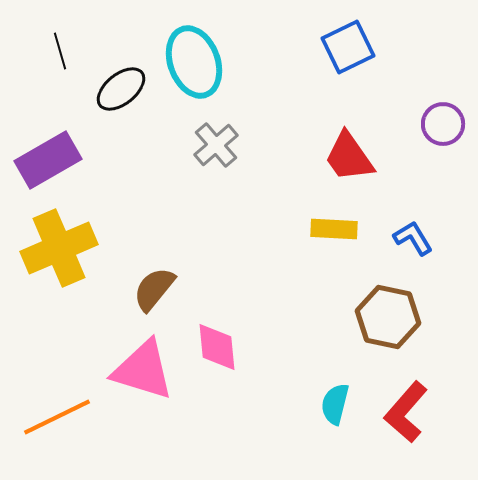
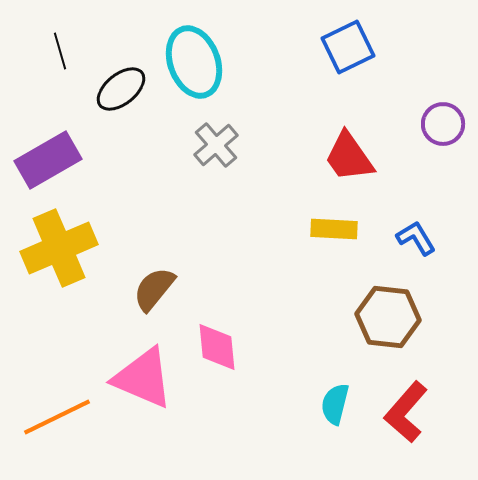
blue L-shape: moved 3 px right
brown hexagon: rotated 6 degrees counterclockwise
pink triangle: moved 8 px down; rotated 6 degrees clockwise
